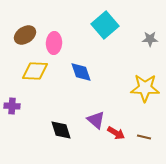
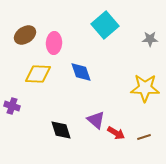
yellow diamond: moved 3 px right, 3 px down
purple cross: rotated 14 degrees clockwise
brown line: rotated 32 degrees counterclockwise
